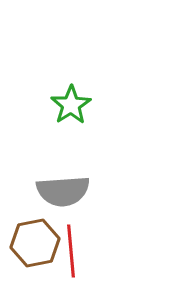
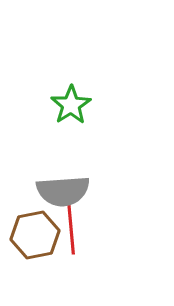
brown hexagon: moved 8 px up
red line: moved 23 px up
